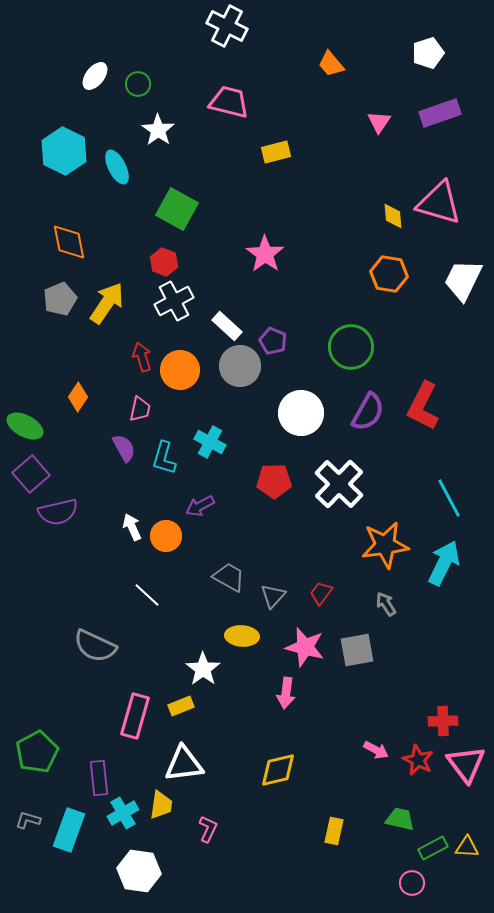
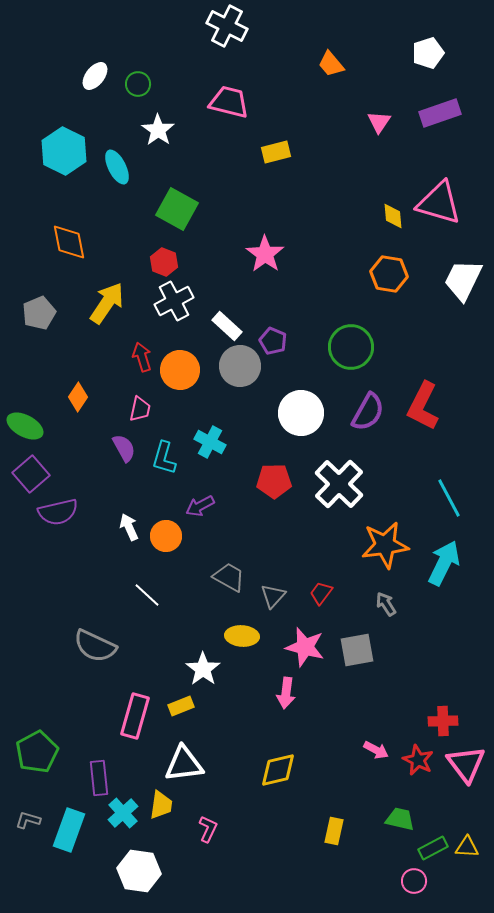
gray pentagon at (60, 299): moved 21 px left, 14 px down
white arrow at (132, 527): moved 3 px left
cyan cross at (123, 813): rotated 12 degrees counterclockwise
pink circle at (412, 883): moved 2 px right, 2 px up
